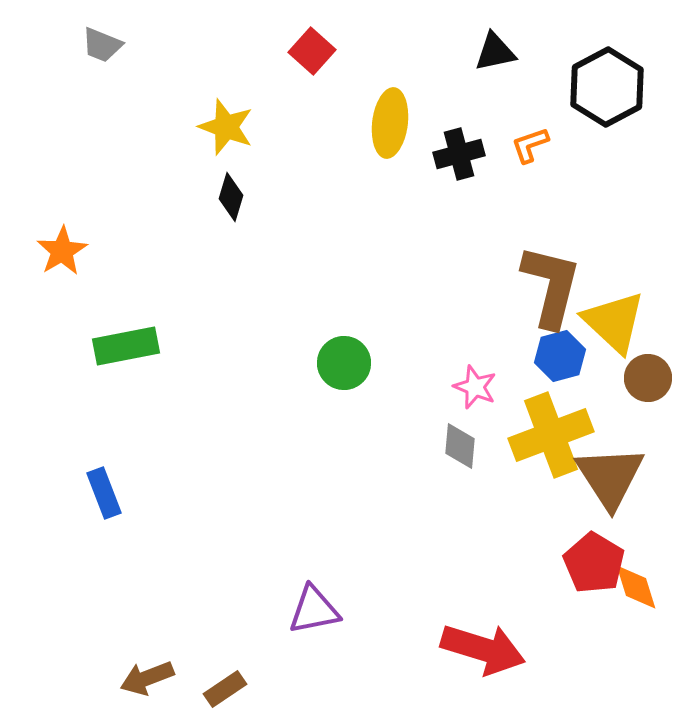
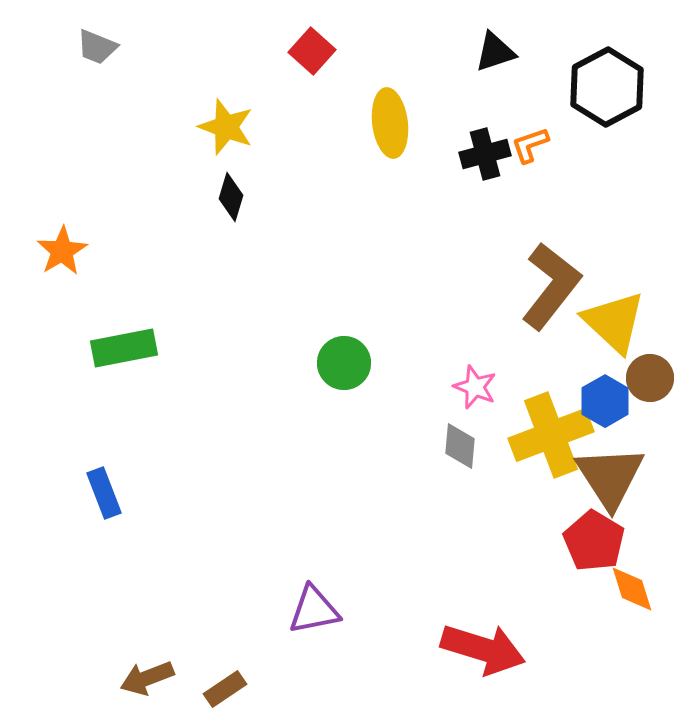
gray trapezoid: moved 5 px left, 2 px down
black triangle: rotated 6 degrees counterclockwise
yellow ellipse: rotated 14 degrees counterclockwise
black cross: moved 26 px right
brown L-shape: rotated 24 degrees clockwise
green rectangle: moved 2 px left, 2 px down
blue hexagon: moved 45 px right, 45 px down; rotated 15 degrees counterclockwise
brown circle: moved 2 px right
red pentagon: moved 22 px up
orange diamond: moved 4 px left, 2 px down
